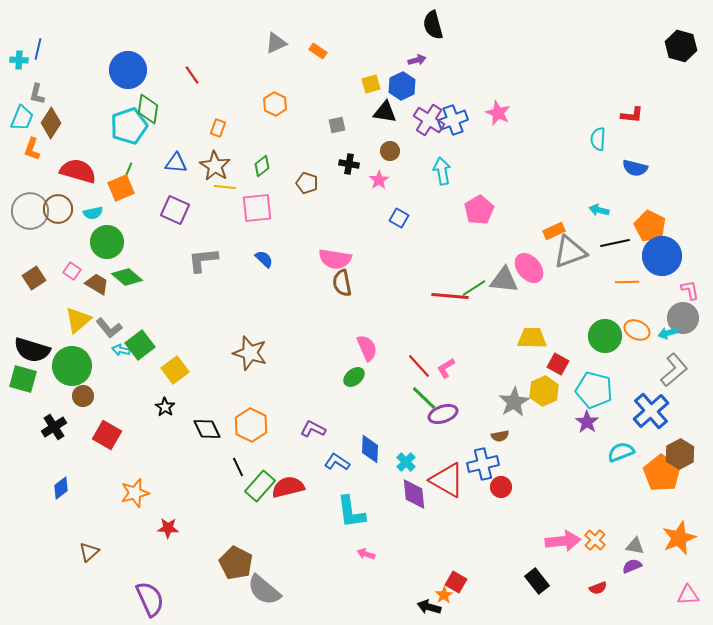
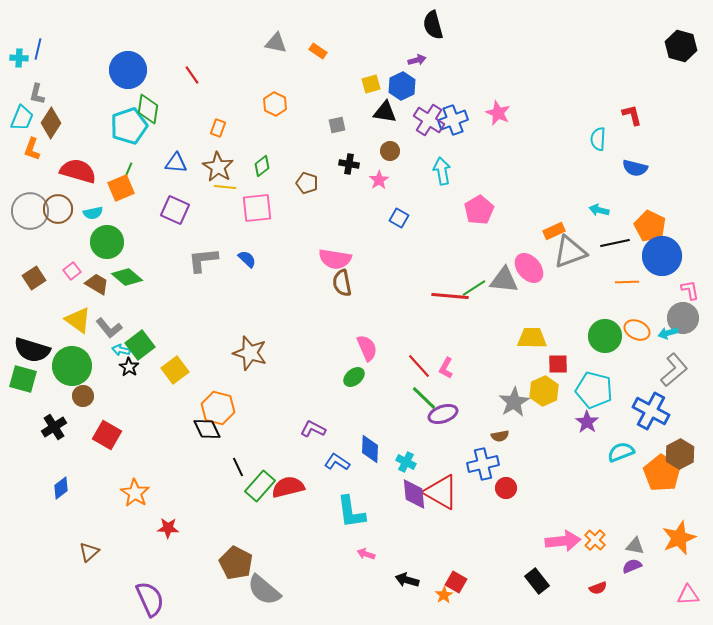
gray triangle at (276, 43): rotated 35 degrees clockwise
cyan cross at (19, 60): moved 2 px up
red L-shape at (632, 115): rotated 110 degrees counterclockwise
brown star at (215, 166): moved 3 px right, 1 px down
blue semicircle at (264, 259): moved 17 px left
pink square at (72, 271): rotated 18 degrees clockwise
yellow triangle at (78, 320): rotated 44 degrees counterclockwise
red square at (558, 364): rotated 30 degrees counterclockwise
pink L-shape at (446, 368): rotated 30 degrees counterclockwise
black star at (165, 407): moved 36 px left, 40 px up
blue cross at (651, 411): rotated 21 degrees counterclockwise
orange hexagon at (251, 425): moved 33 px left, 17 px up; rotated 12 degrees counterclockwise
cyan cross at (406, 462): rotated 18 degrees counterclockwise
red triangle at (447, 480): moved 6 px left, 12 px down
red circle at (501, 487): moved 5 px right, 1 px down
orange star at (135, 493): rotated 24 degrees counterclockwise
black arrow at (429, 607): moved 22 px left, 27 px up
